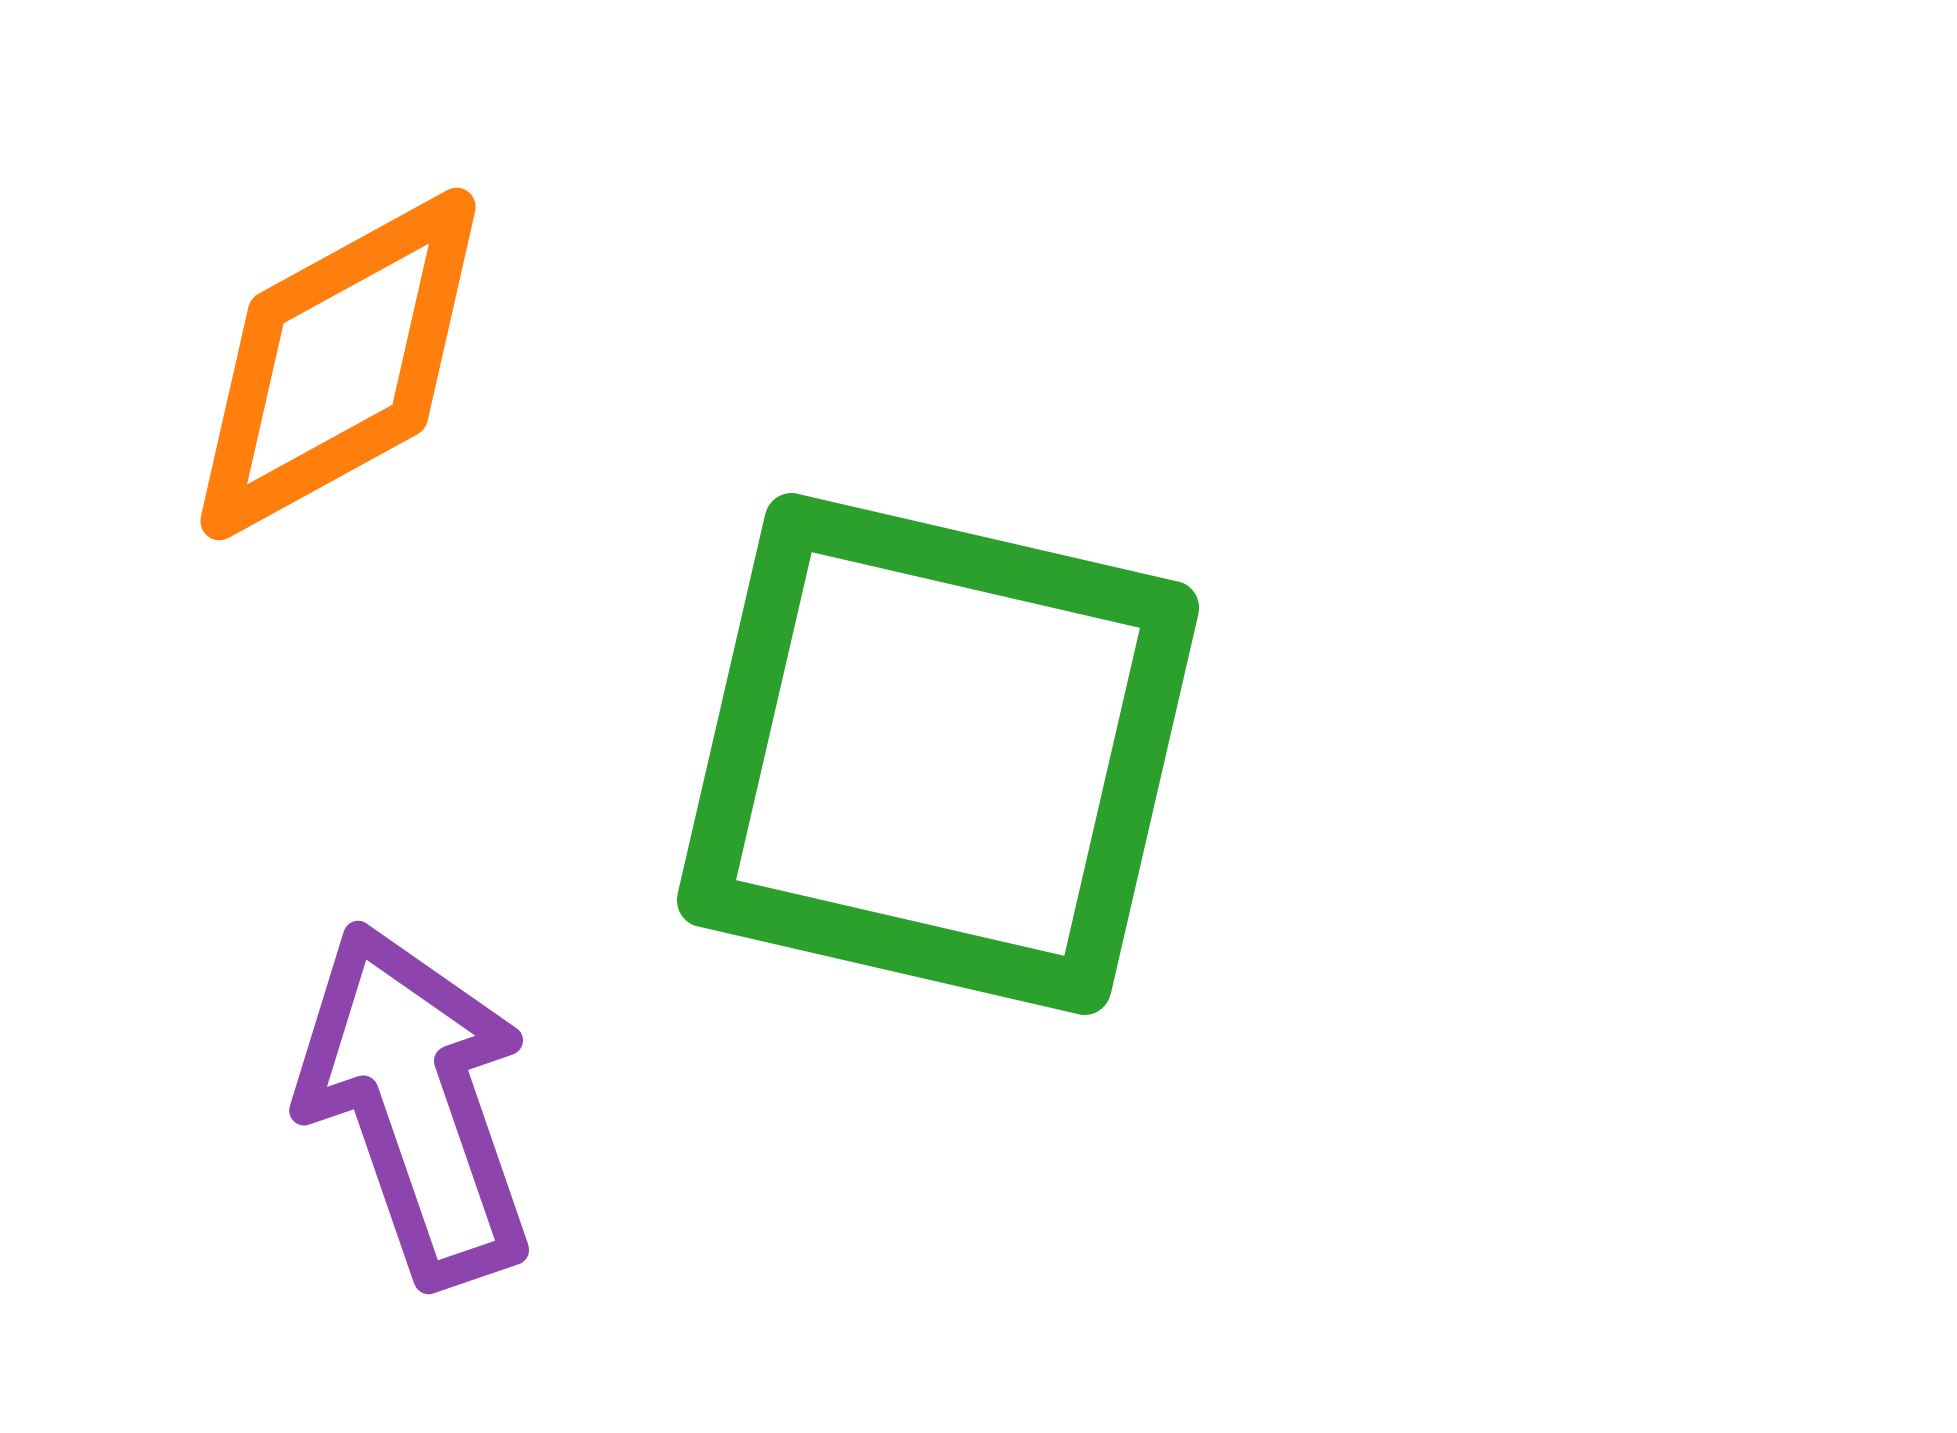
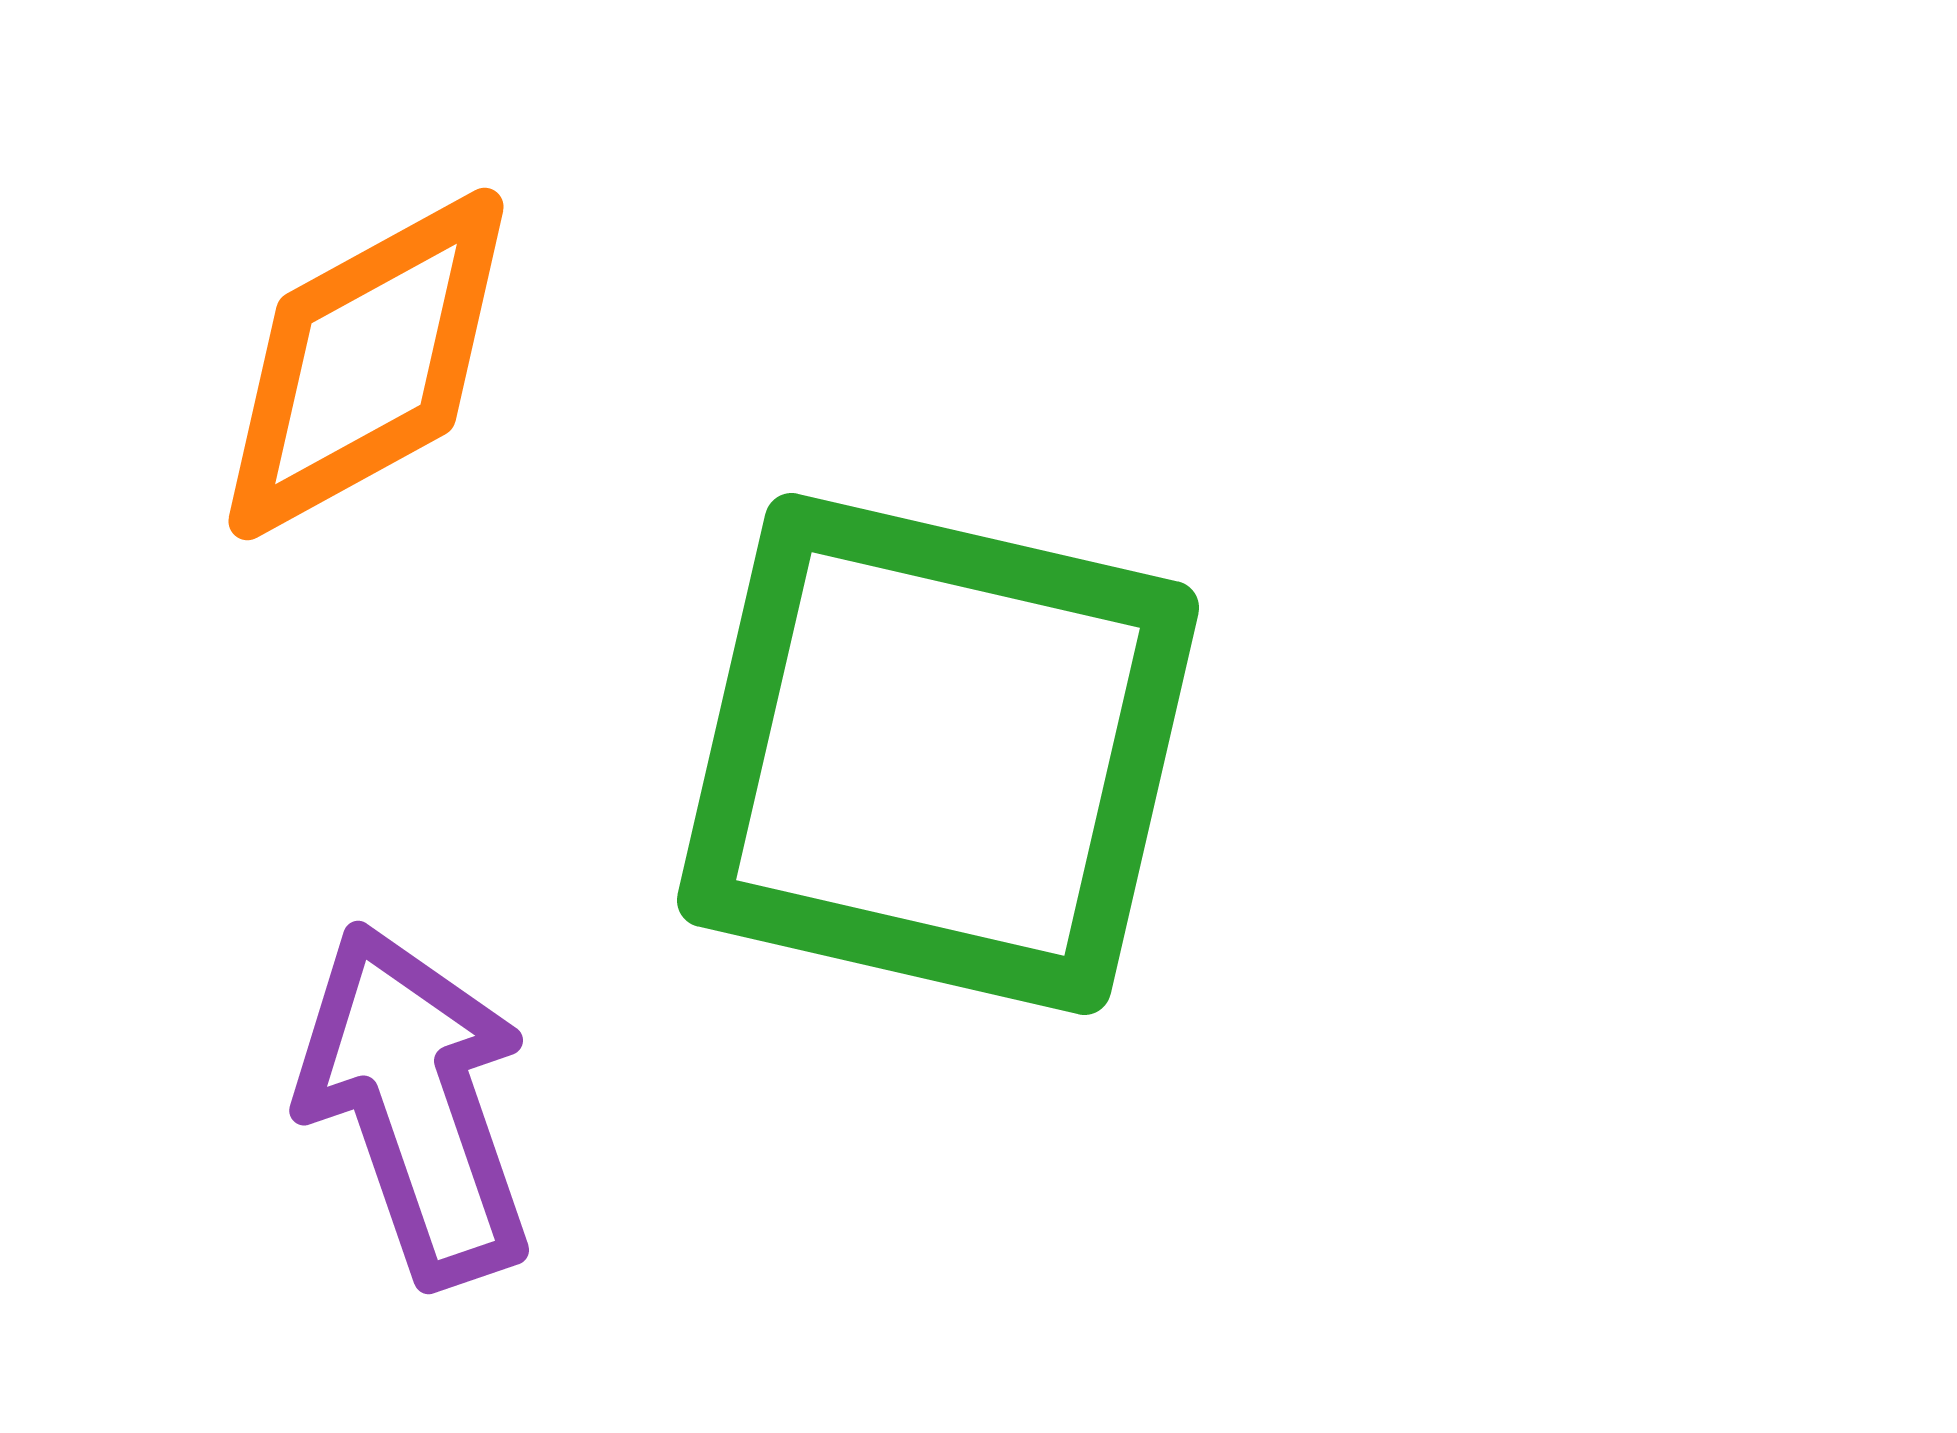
orange diamond: moved 28 px right
